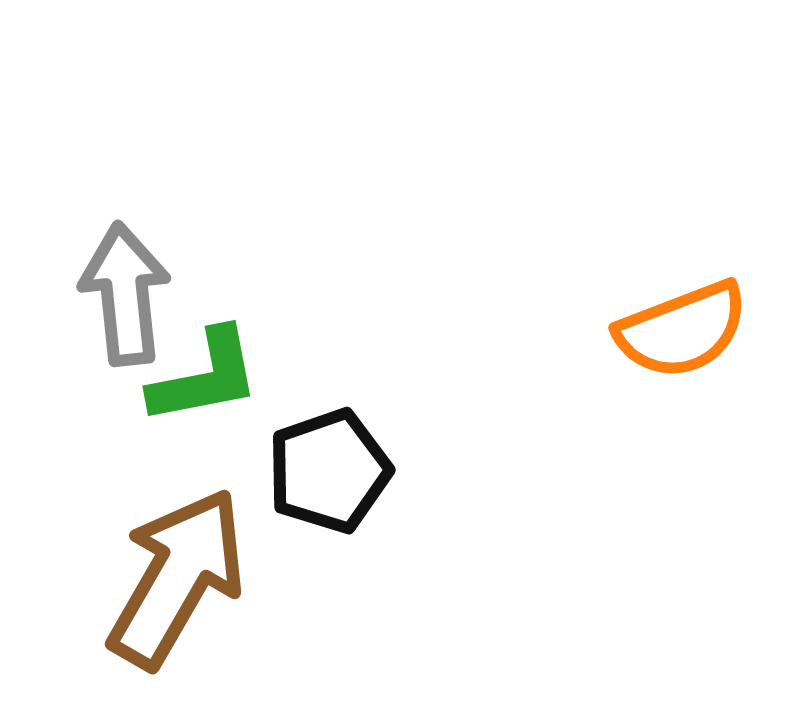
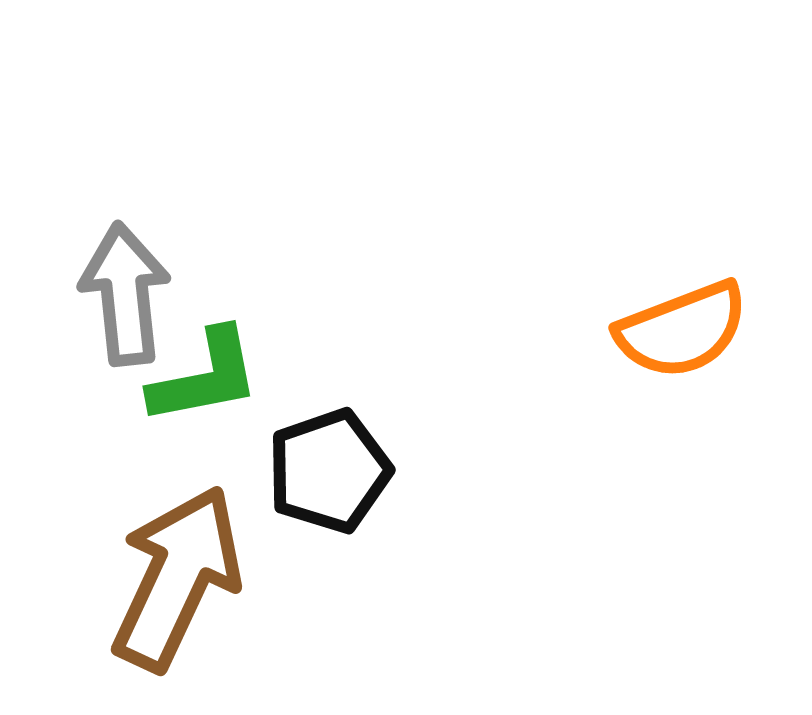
brown arrow: rotated 5 degrees counterclockwise
